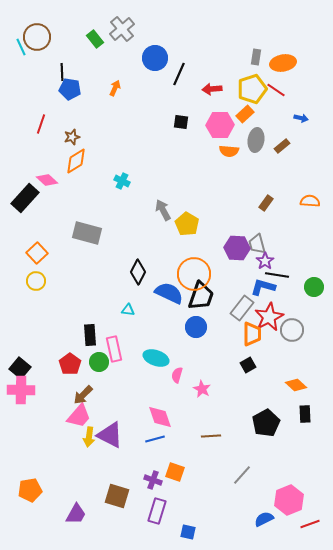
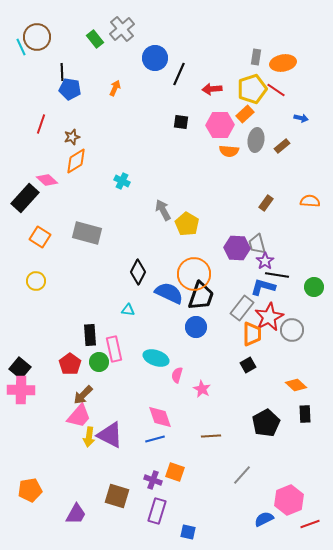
orange square at (37, 253): moved 3 px right, 16 px up; rotated 15 degrees counterclockwise
